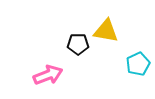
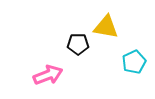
yellow triangle: moved 4 px up
cyan pentagon: moved 4 px left, 2 px up
